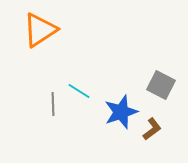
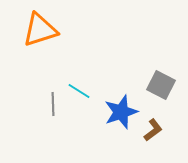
orange triangle: rotated 15 degrees clockwise
brown L-shape: moved 1 px right, 1 px down
